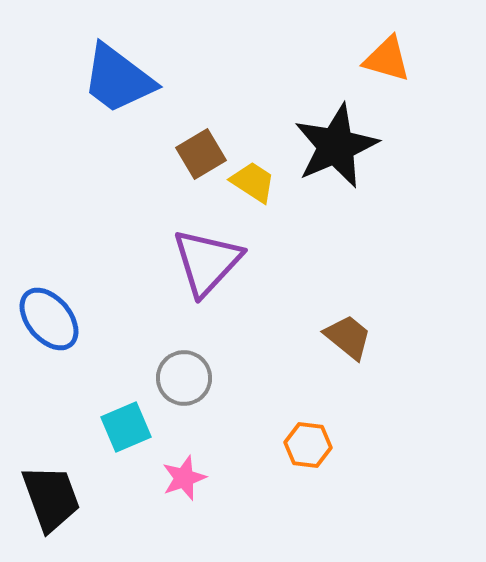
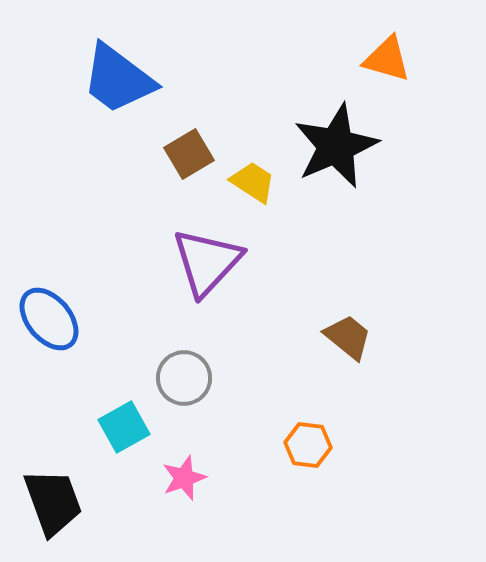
brown square: moved 12 px left
cyan square: moved 2 px left; rotated 6 degrees counterclockwise
black trapezoid: moved 2 px right, 4 px down
